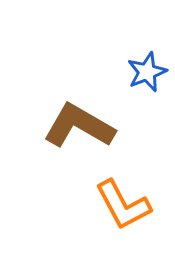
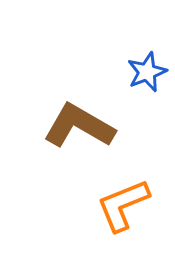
orange L-shape: rotated 96 degrees clockwise
